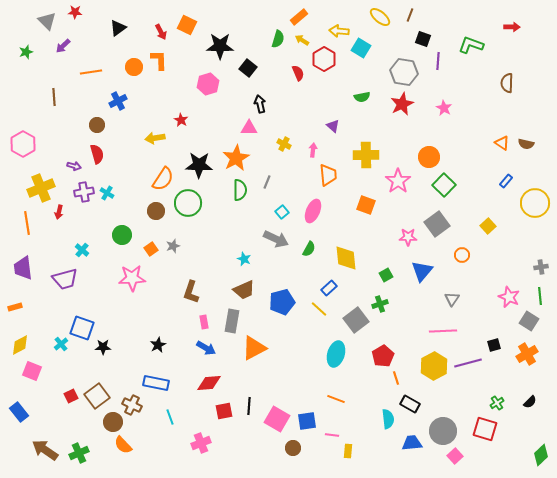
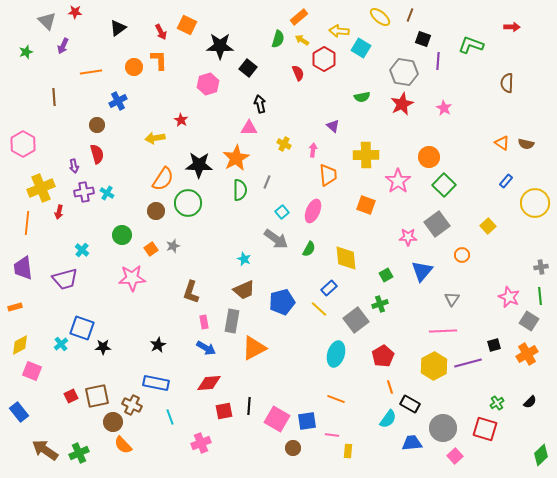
purple arrow at (63, 46): rotated 21 degrees counterclockwise
purple arrow at (74, 166): rotated 64 degrees clockwise
orange line at (27, 223): rotated 15 degrees clockwise
gray arrow at (276, 239): rotated 10 degrees clockwise
orange line at (396, 378): moved 6 px left, 9 px down
brown square at (97, 396): rotated 25 degrees clockwise
cyan semicircle at (388, 419): rotated 42 degrees clockwise
gray circle at (443, 431): moved 3 px up
